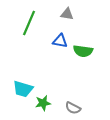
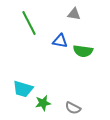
gray triangle: moved 7 px right
green line: rotated 50 degrees counterclockwise
